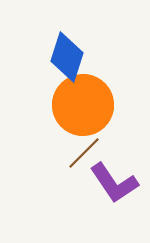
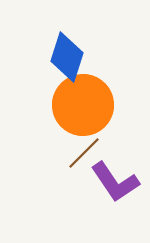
purple L-shape: moved 1 px right, 1 px up
